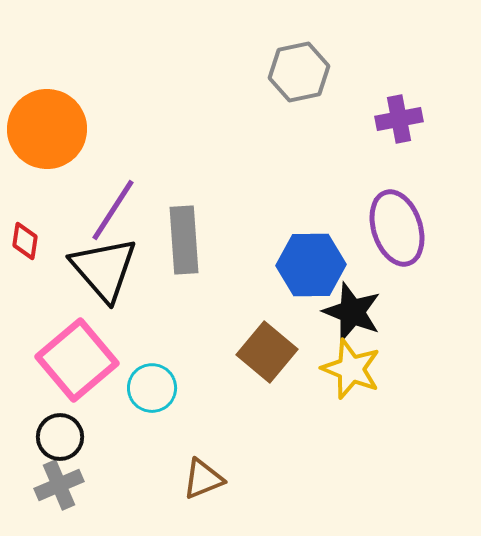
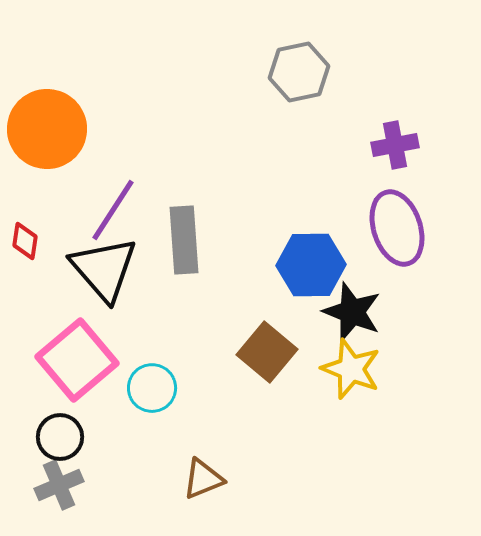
purple cross: moved 4 px left, 26 px down
